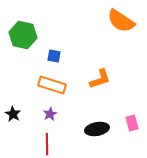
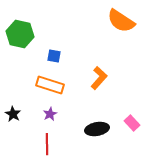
green hexagon: moved 3 px left, 1 px up
orange L-shape: moved 1 px left, 1 px up; rotated 30 degrees counterclockwise
orange rectangle: moved 2 px left
pink rectangle: rotated 28 degrees counterclockwise
